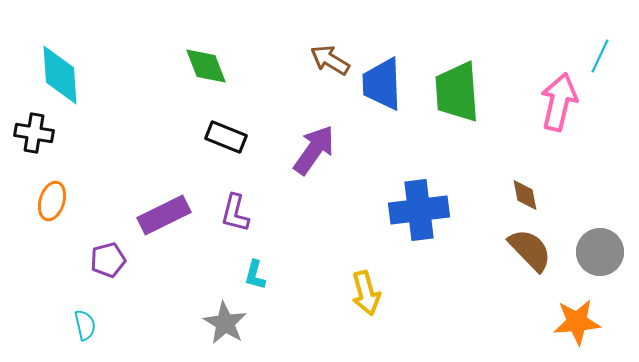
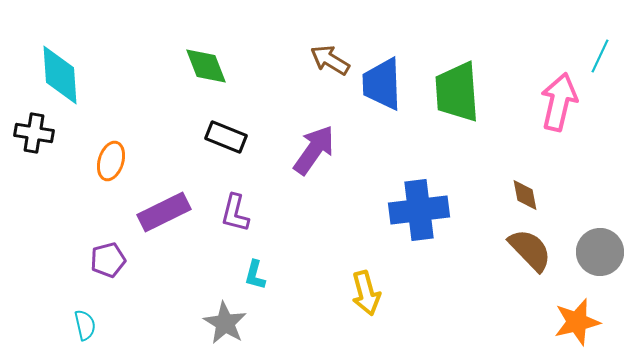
orange ellipse: moved 59 px right, 40 px up
purple rectangle: moved 3 px up
orange star: rotated 9 degrees counterclockwise
